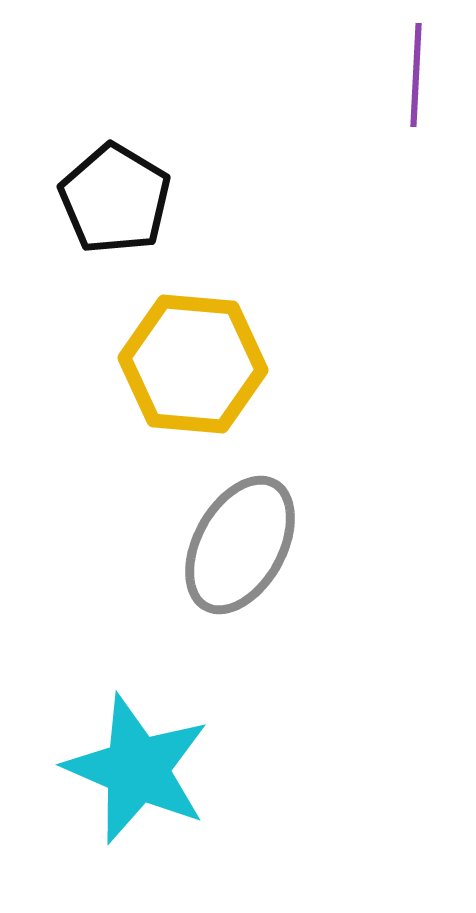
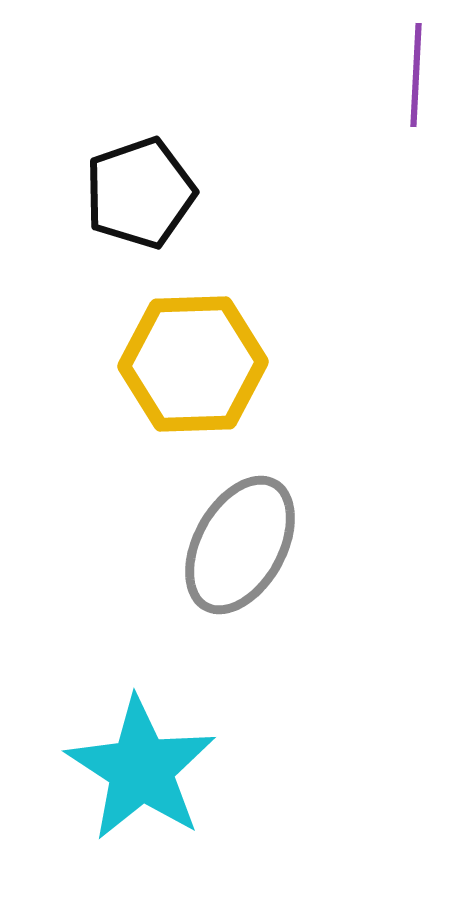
black pentagon: moved 25 px right, 6 px up; rotated 22 degrees clockwise
yellow hexagon: rotated 7 degrees counterclockwise
cyan star: moved 4 px right; rotated 10 degrees clockwise
